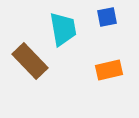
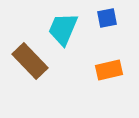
blue square: moved 1 px down
cyan trapezoid: rotated 147 degrees counterclockwise
